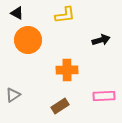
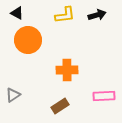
black arrow: moved 4 px left, 25 px up
